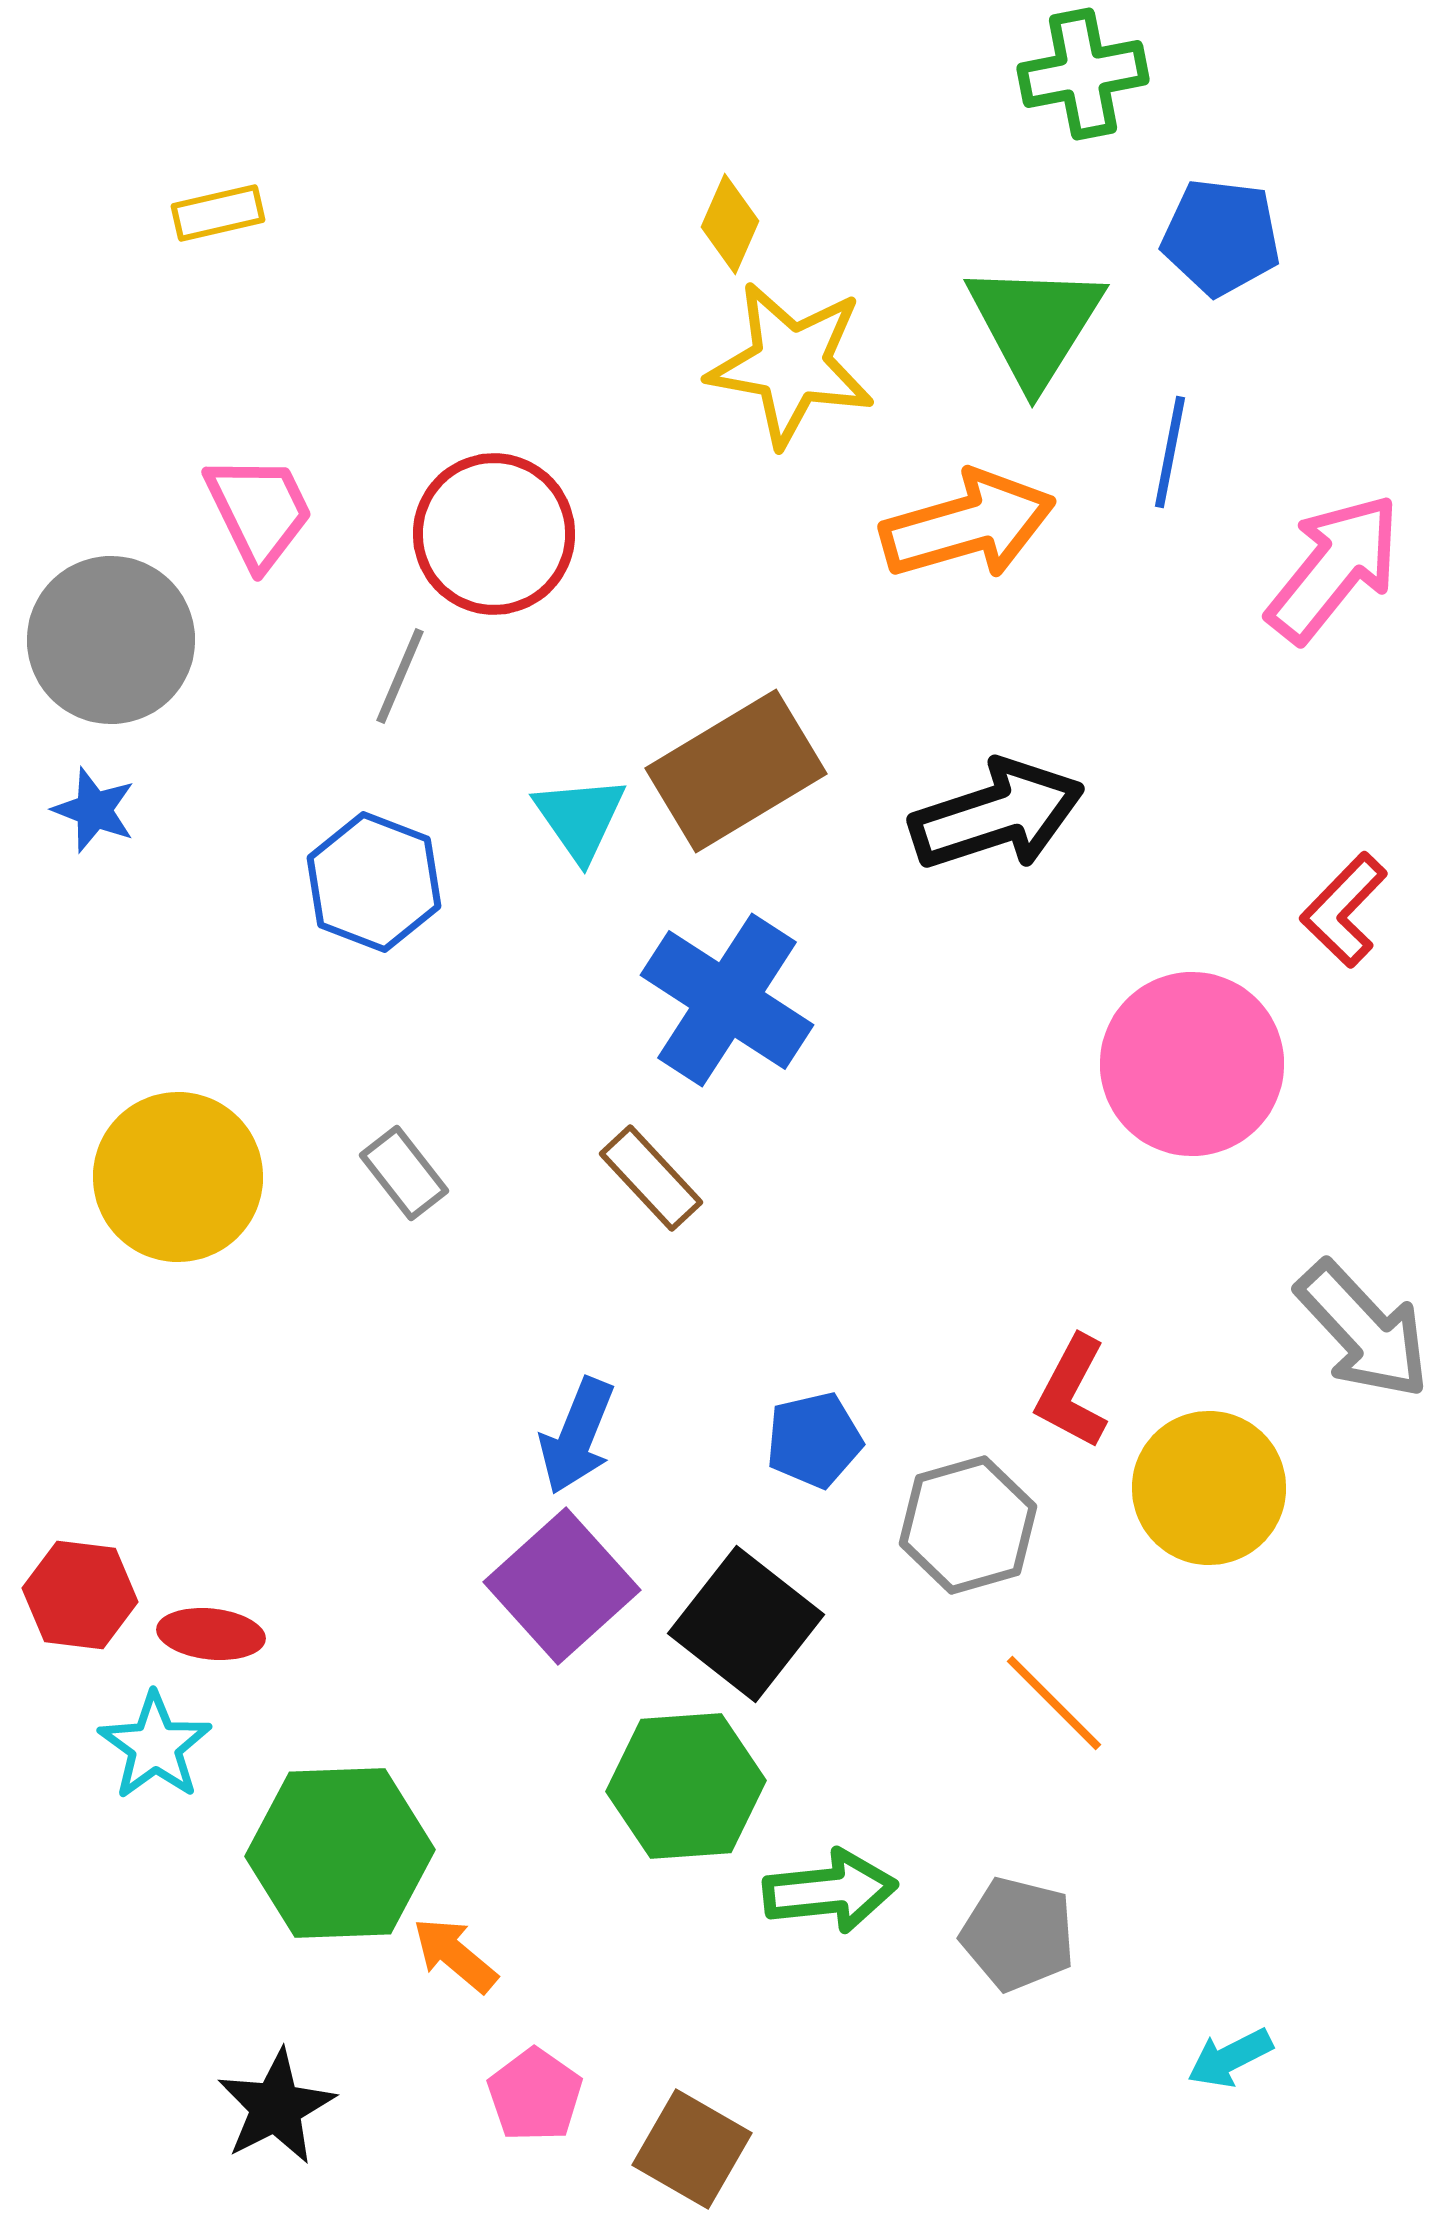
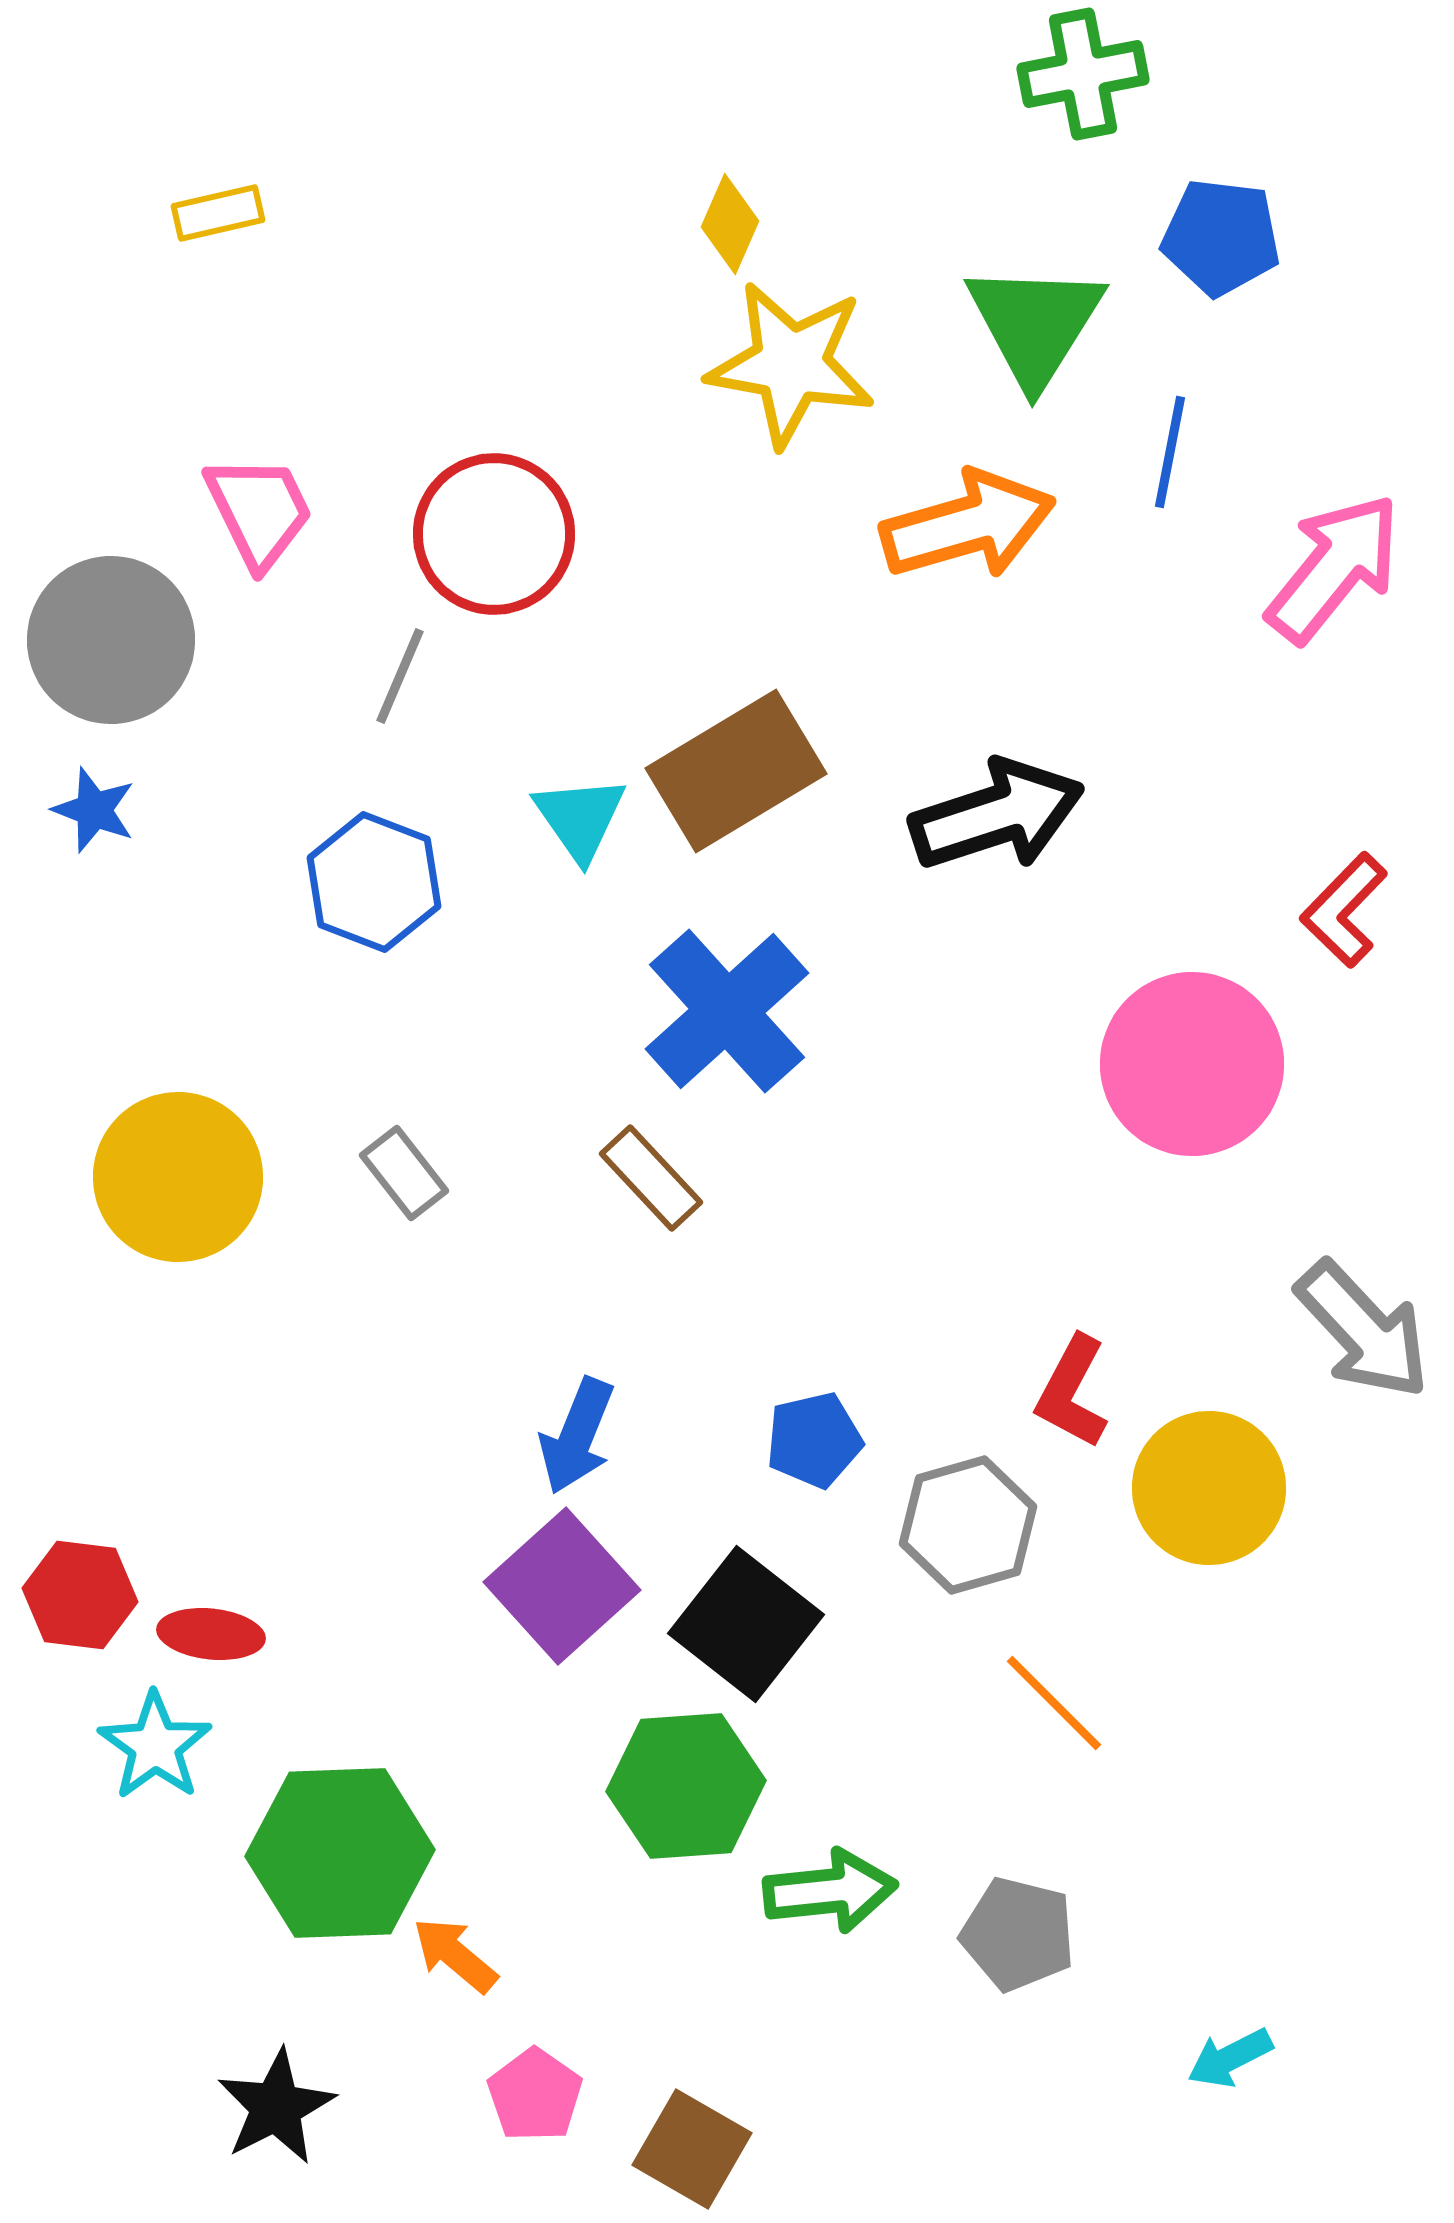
blue cross at (727, 1000): moved 11 px down; rotated 15 degrees clockwise
